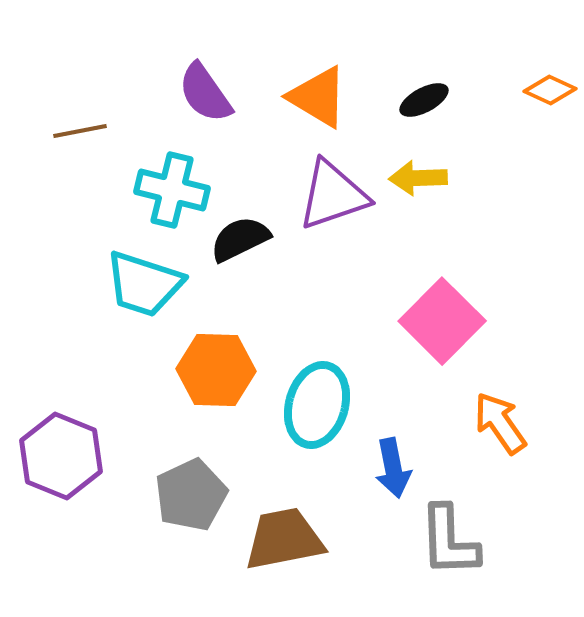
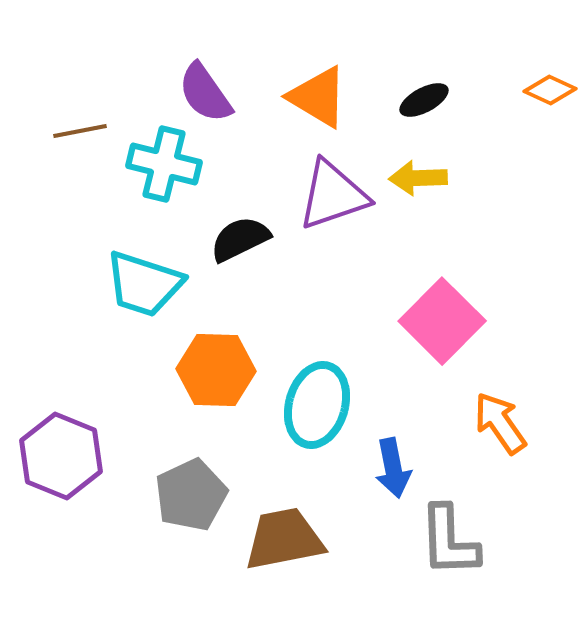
cyan cross: moved 8 px left, 26 px up
